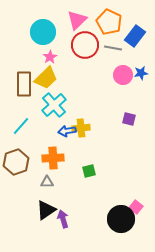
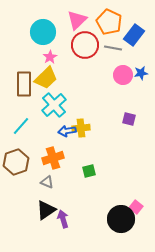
blue rectangle: moved 1 px left, 1 px up
orange cross: rotated 15 degrees counterclockwise
gray triangle: rotated 24 degrees clockwise
